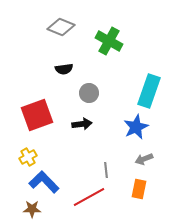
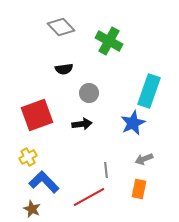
gray diamond: rotated 24 degrees clockwise
blue star: moved 3 px left, 4 px up
brown star: rotated 24 degrees clockwise
